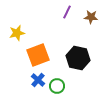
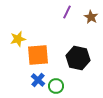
brown star: rotated 24 degrees clockwise
yellow star: moved 1 px right, 6 px down
orange square: rotated 15 degrees clockwise
green circle: moved 1 px left
